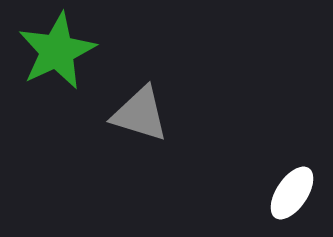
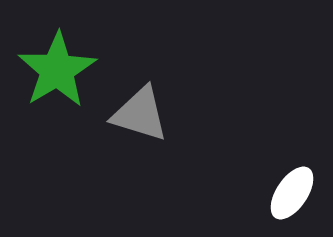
green star: moved 19 px down; rotated 6 degrees counterclockwise
